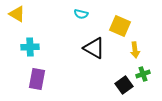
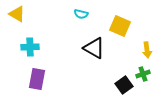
yellow arrow: moved 12 px right
